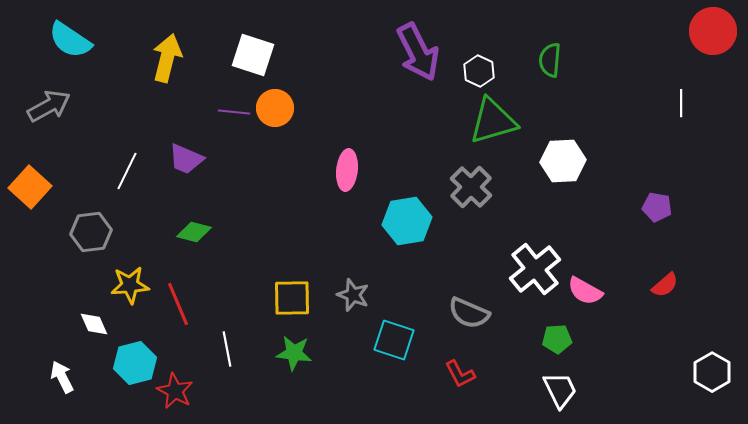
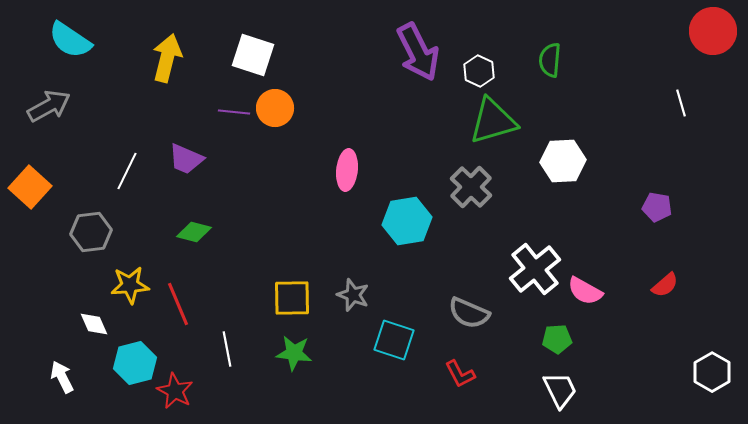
white line at (681, 103): rotated 16 degrees counterclockwise
